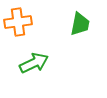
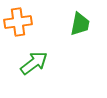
green arrow: rotated 12 degrees counterclockwise
